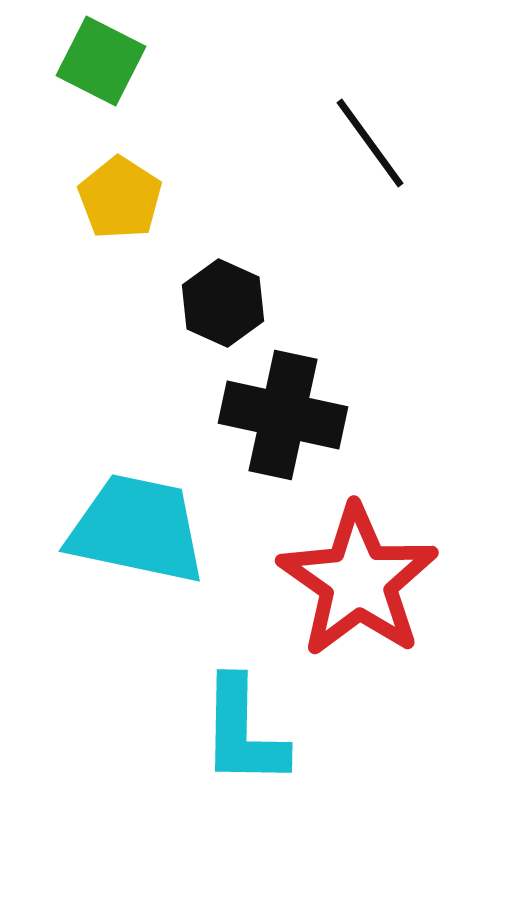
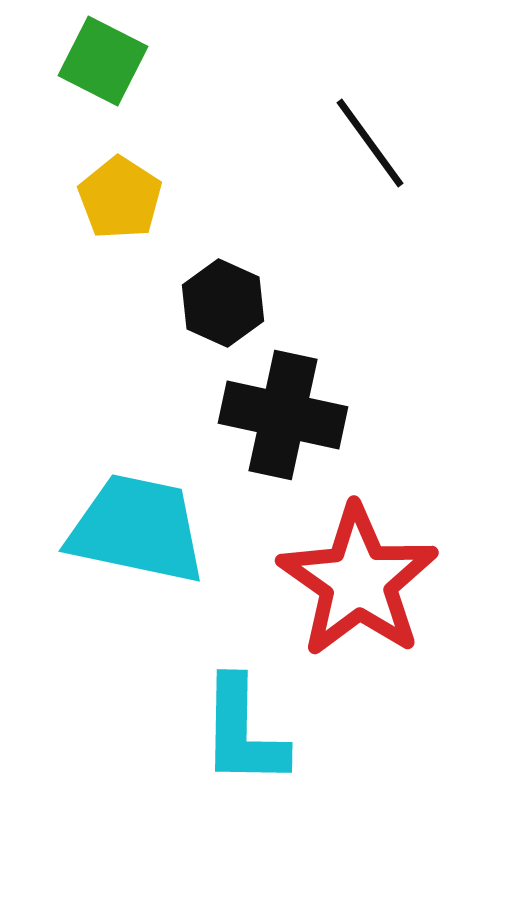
green square: moved 2 px right
